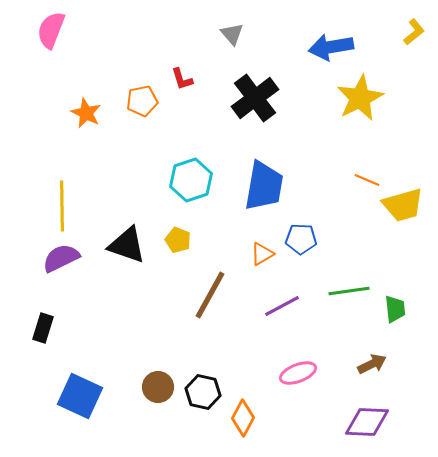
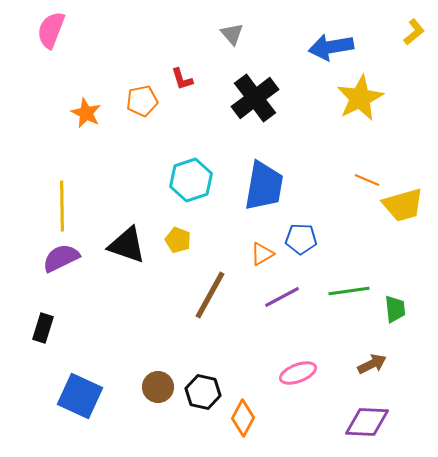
purple line: moved 9 px up
